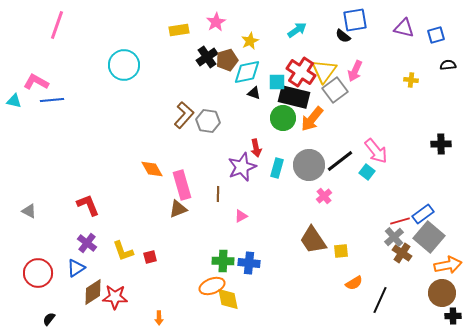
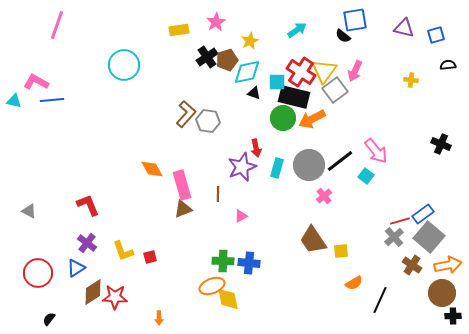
brown L-shape at (184, 115): moved 2 px right, 1 px up
orange arrow at (312, 119): rotated 24 degrees clockwise
black cross at (441, 144): rotated 24 degrees clockwise
cyan square at (367, 172): moved 1 px left, 4 px down
brown triangle at (178, 209): moved 5 px right
brown cross at (402, 253): moved 10 px right, 12 px down
